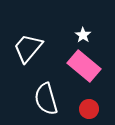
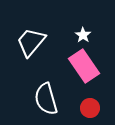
white trapezoid: moved 3 px right, 6 px up
pink rectangle: rotated 16 degrees clockwise
red circle: moved 1 px right, 1 px up
